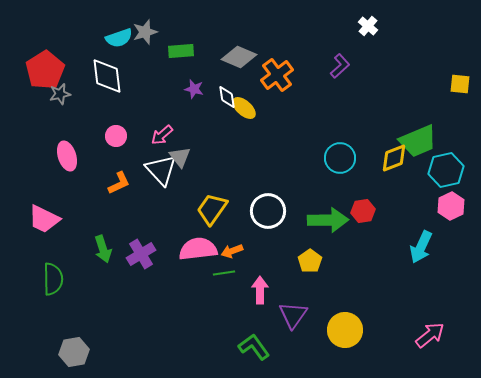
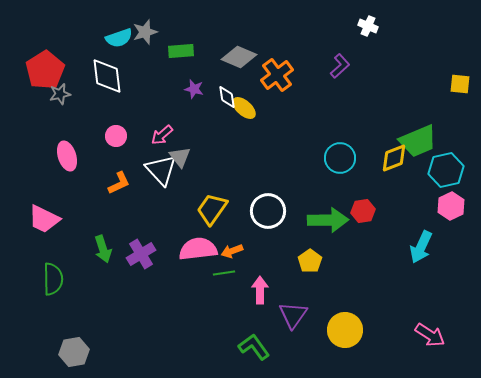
white cross at (368, 26): rotated 18 degrees counterclockwise
pink arrow at (430, 335): rotated 72 degrees clockwise
